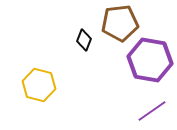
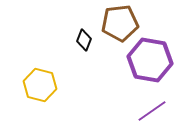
yellow hexagon: moved 1 px right
